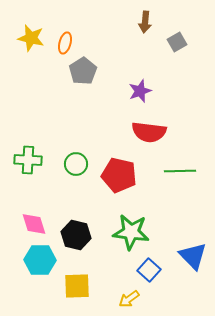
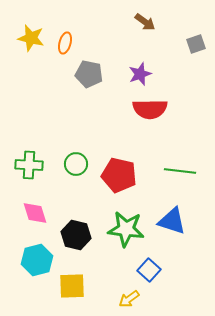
brown arrow: rotated 60 degrees counterclockwise
gray square: moved 19 px right, 2 px down; rotated 12 degrees clockwise
gray pentagon: moved 6 px right, 3 px down; rotated 28 degrees counterclockwise
purple star: moved 17 px up
red semicircle: moved 1 px right, 23 px up; rotated 8 degrees counterclockwise
green cross: moved 1 px right, 5 px down
green line: rotated 8 degrees clockwise
pink diamond: moved 1 px right, 11 px up
green star: moved 5 px left, 3 px up
blue triangle: moved 21 px left, 35 px up; rotated 28 degrees counterclockwise
cyan hexagon: moved 3 px left; rotated 16 degrees counterclockwise
yellow square: moved 5 px left
